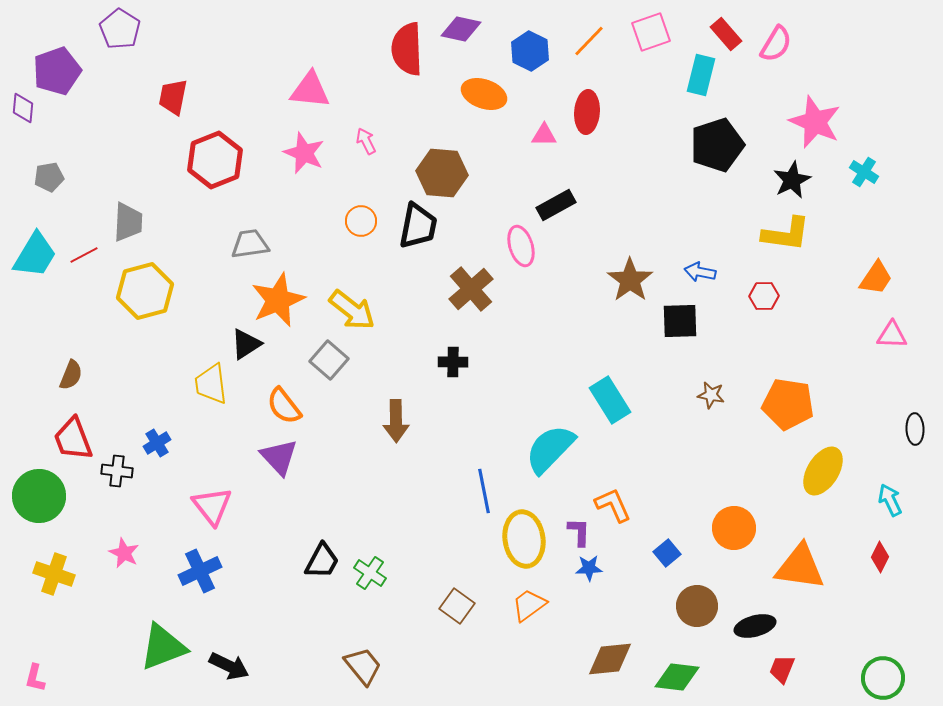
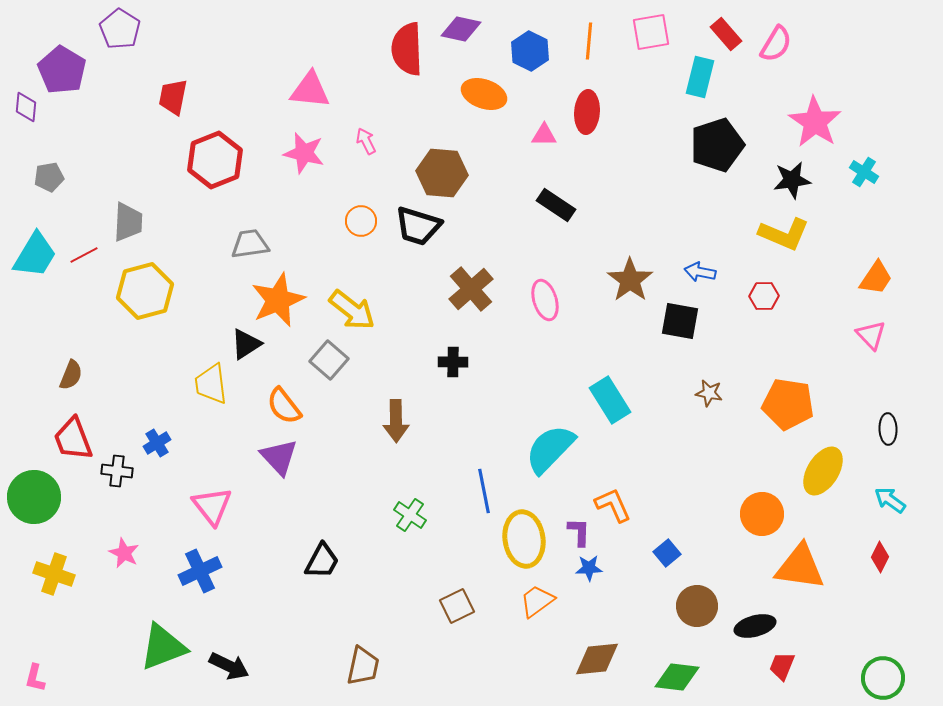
pink square at (651, 32): rotated 9 degrees clockwise
orange line at (589, 41): rotated 39 degrees counterclockwise
purple pentagon at (57, 71): moved 5 px right, 1 px up; rotated 21 degrees counterclockwise
cyan rectangle at (701, 75): moved 1 px left, 2 px down
purple diamond at (23, 108): moved 3 px right, 1 px up
pink star at (815, 122): rotated 10 degrees clockwise
pink star at (304, 153): rotated 9 degrees counterclockwise
black star at (792, 180): rotated 18 degrees clockwise
black rectangle at (556, 205): rotated 63 degrees clockwise
black trapezoid at (418, 226): rotated 96 degrees clockwise
yellow L-shape at (786, 234): moved 2 px left; rotated 15 degrees clockwise
pink ellipse at (521, 246): moved 24 px right, 54 px down
black square at (680, 321): rotated 12 degrees clockwise
pink triangle at (892, 335): moved 21 px left; rotated 44 degrees clockwise
brown star at (711, 395): moved 2 px left, 2 px up
black ellipse at (915, 429): moved 27 px left
green circle at (39, 496): moved 5 px left, 1 px down
cyan arrow at (890, 500): rotated 28 degrees counterclockwise
orange circle at (734, 528): moved 28 px right, 14 px up
green cross at (370, 573): moved 40 px right, 58 px up
orange trapezoid at (529, 605): moved 8 px right, 4 px up
brown square at (457, 606): rotated 28 degrees clockwise
brown diamond at (610, 659): moved 13 px left
brown trapezoid at (363, 666): rotated 51 degrees clockwise
red trapezoid at (782, 669): moved 3 px up
